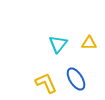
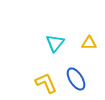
cyan triangle: moved 3 px left, 1 px up
